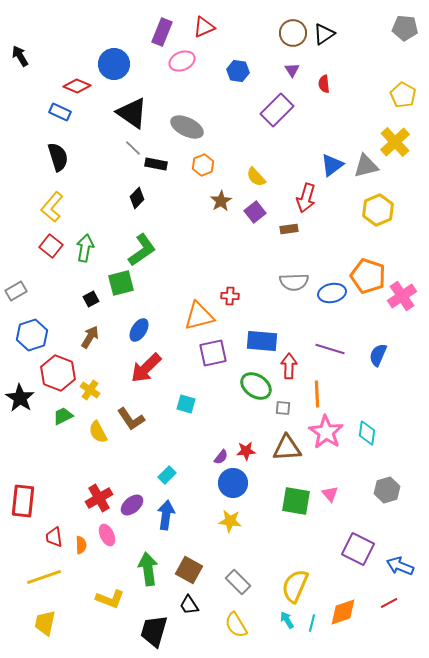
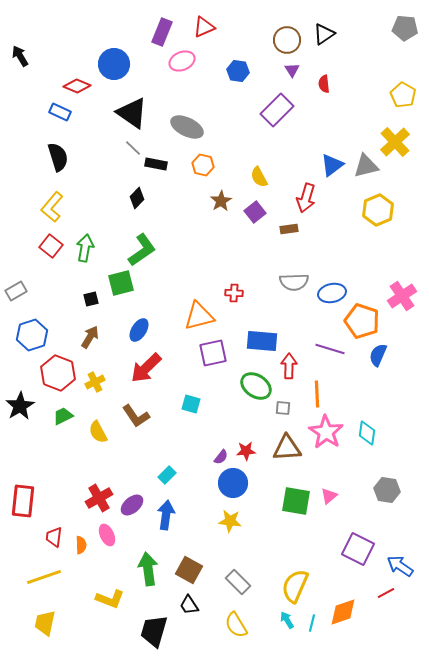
brown circle at (293, 33): moved 6 px left, 7 px down
orange hexagon at (203, 165): rotated 25 degrees counterclockwise
yellow semicircle at (256, 177): moved 3 px right; rotated 15 degrees clockwise
orange pentagon at (368, 276): moved 6 px left, 45 px down
red cross at (230, 296): moved 4 px right, 3 px up
black square at (91, 299): rotated 14 degrees clockwise
yellow cross at (90, 390): moved 5 px right, 8 px up; rotated 30 degrees clockwise
black star at (20, 398): moved 8 px down; rotated 8 degrees clockwise
cyan square at (186, 404): moved 5 px right
brown L-shape at (131, 419): moved 5 px right, 3 px up
gray hexagon at (387, 490): rotated 25 degrees clockwise
pink triangle at (330, 494): moved 1 px left, 2 px down; rotated 30 degrees clockwise
red trapezoid at (54, 537): rotated 15 degrees clockwise
blue arrow at (400, 566): rotated 12 degrees clockwise
red line at (389, 603): moved 3 px left, 10 px up
